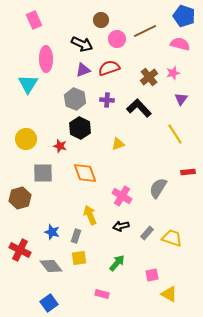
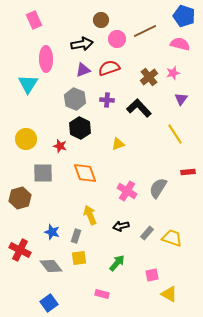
black arrow at (82, 44): rotated 35 degrees counterclockwise
pink cross at (122, 196): moved 5 px right, 5 px up
